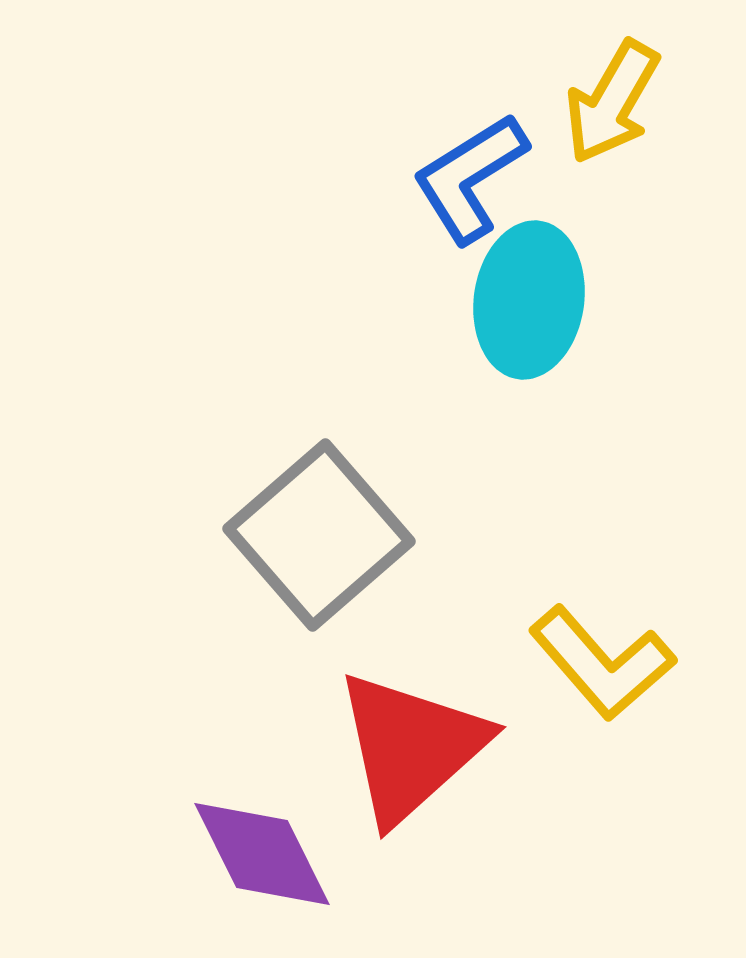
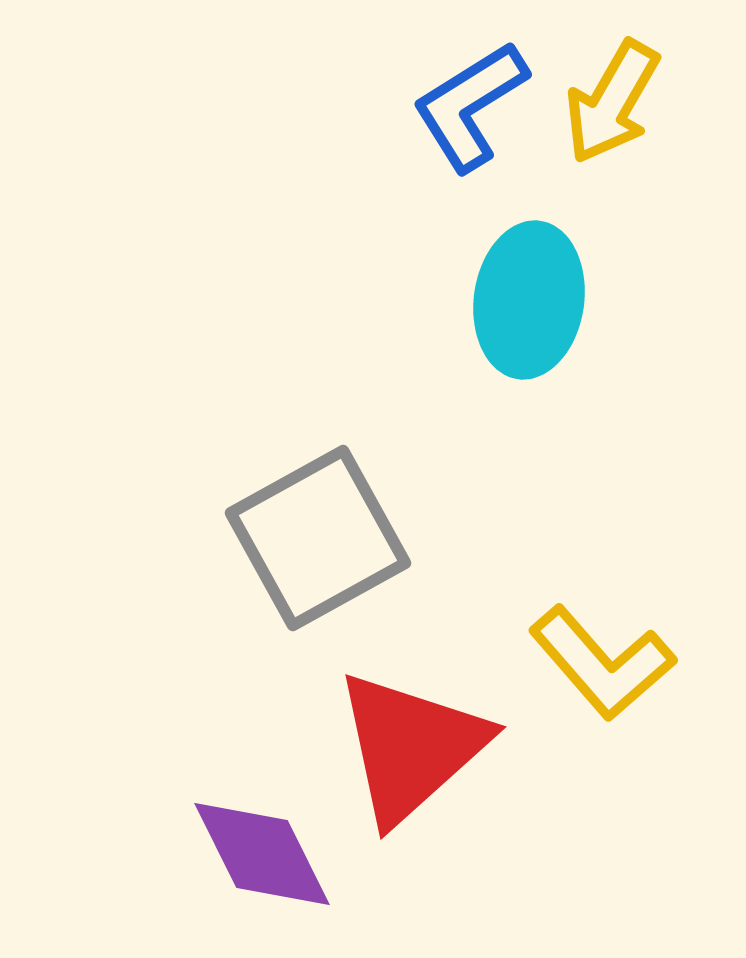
blue L-shape: moved 72 px up
gray square: moved 1 px left, 3 px down; rotated 12 degrees clockwise
